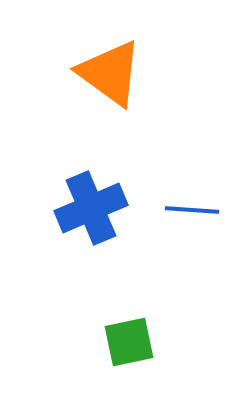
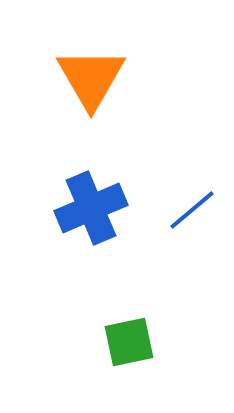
orange triangle: moved 19 px left, 5 px down; rotated 24 degrees clockwise
blue line: rotated 44 degrees counterclockwise
